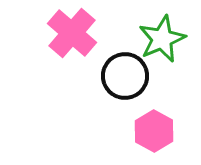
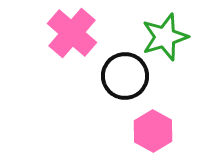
green star: moved 3 px right, 2 px up; rotated 6 degrees clockwise
pink hexagon: moved 1 px left
